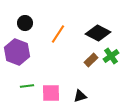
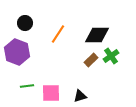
black diamond: moved 1 px left, 2 px down; rotated 25 degrees counterclockwise
